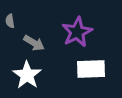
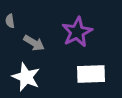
white rectangle: moved 5 px down
white star: moved 1 px left, 2 px down; rotated 12 degrees counterclockwise
